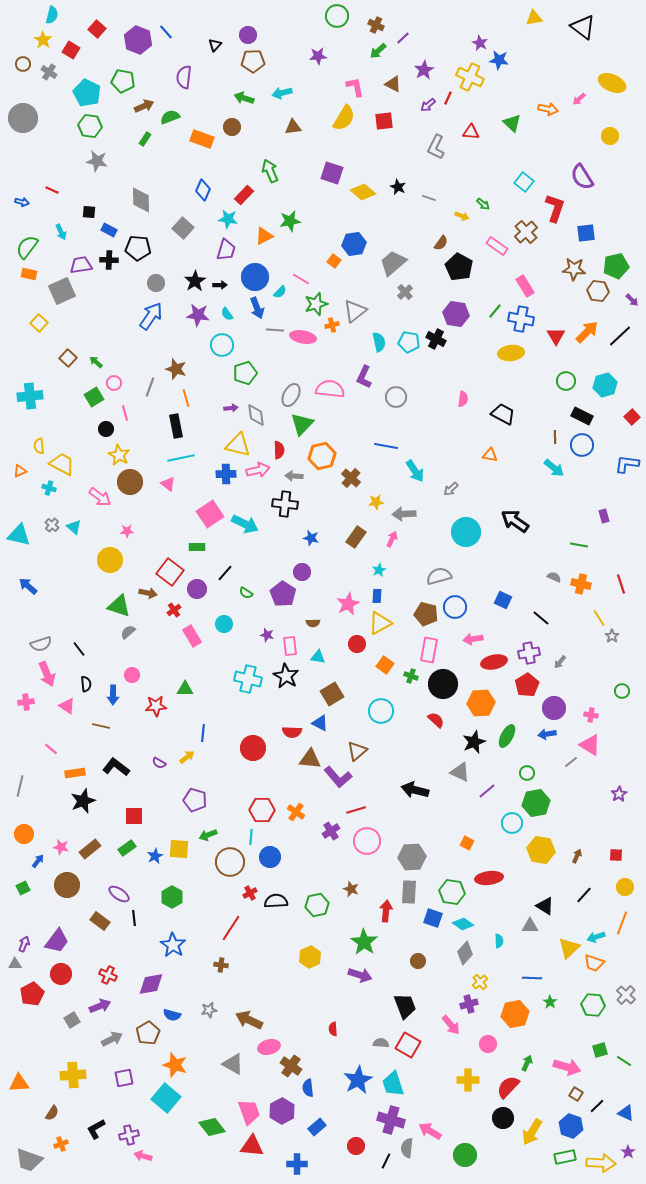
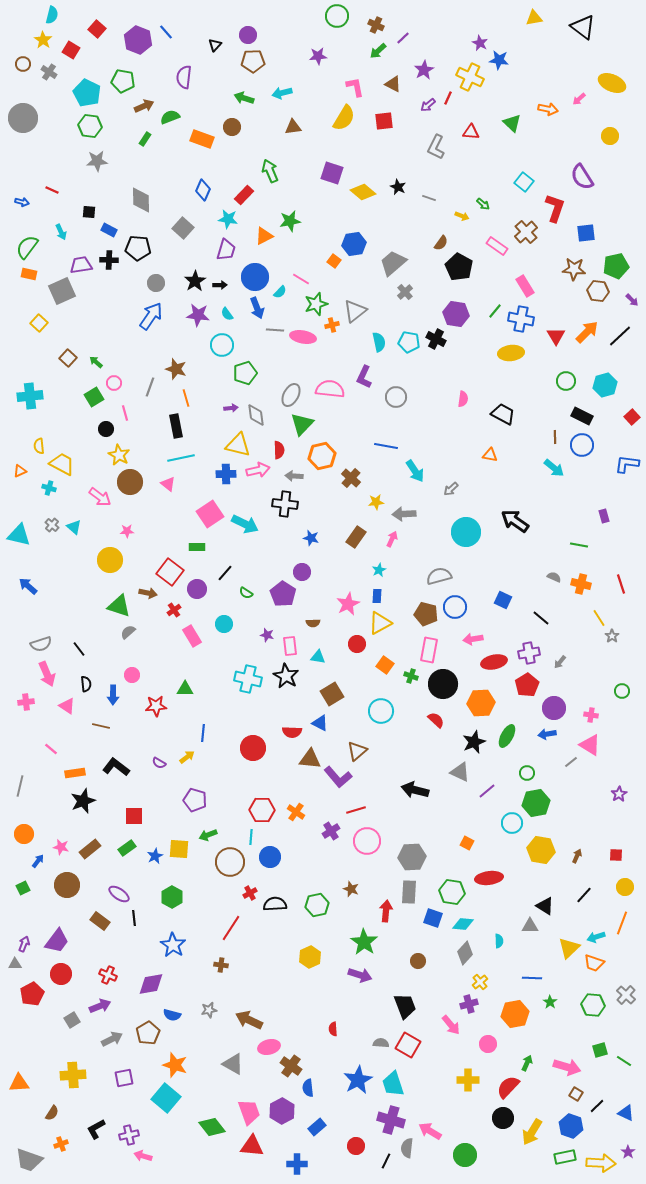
gray star at (97, 161): rotated 15 degrees counterclockwise
black semicircle at (276, 901): moved 1 px left, 3 px down
cyan diamond at (463, 924): rotated 30 degrees counterclockwise
